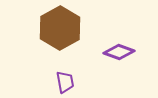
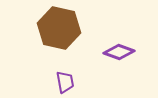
brown hexagon: moved 1 px left; rotated 18 degrees counterclockwise
